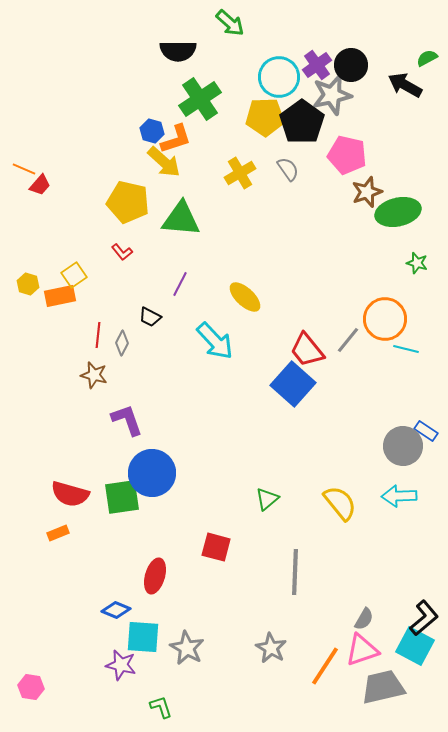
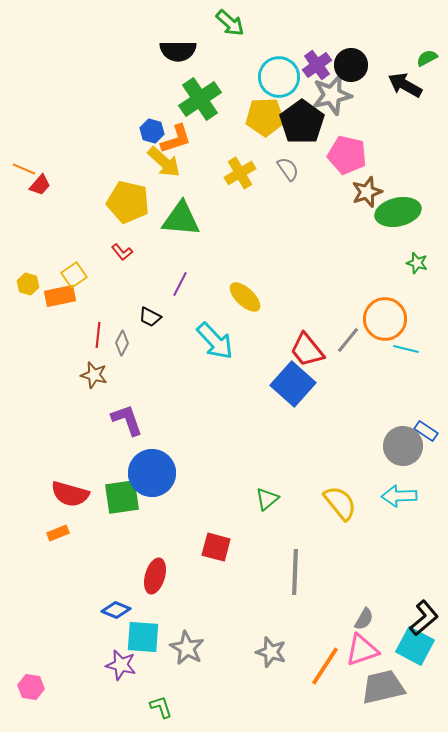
gray star at (271, 648): moved 4 px down; rotated 12 degrees counterclockwise
